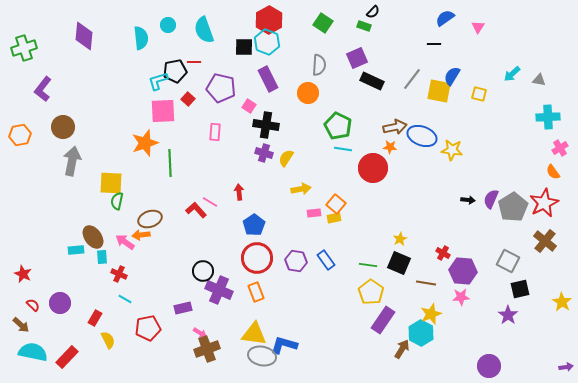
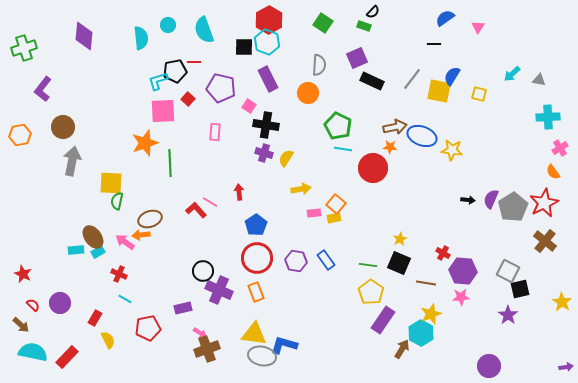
blue pentagon at (254, 225): moved 2 px right
cyan rectangle at (102, 257): moved 4 px left, 5 px up; rotated 64 degrees clockwise
gray square at (508, 261): moved 10 px down
